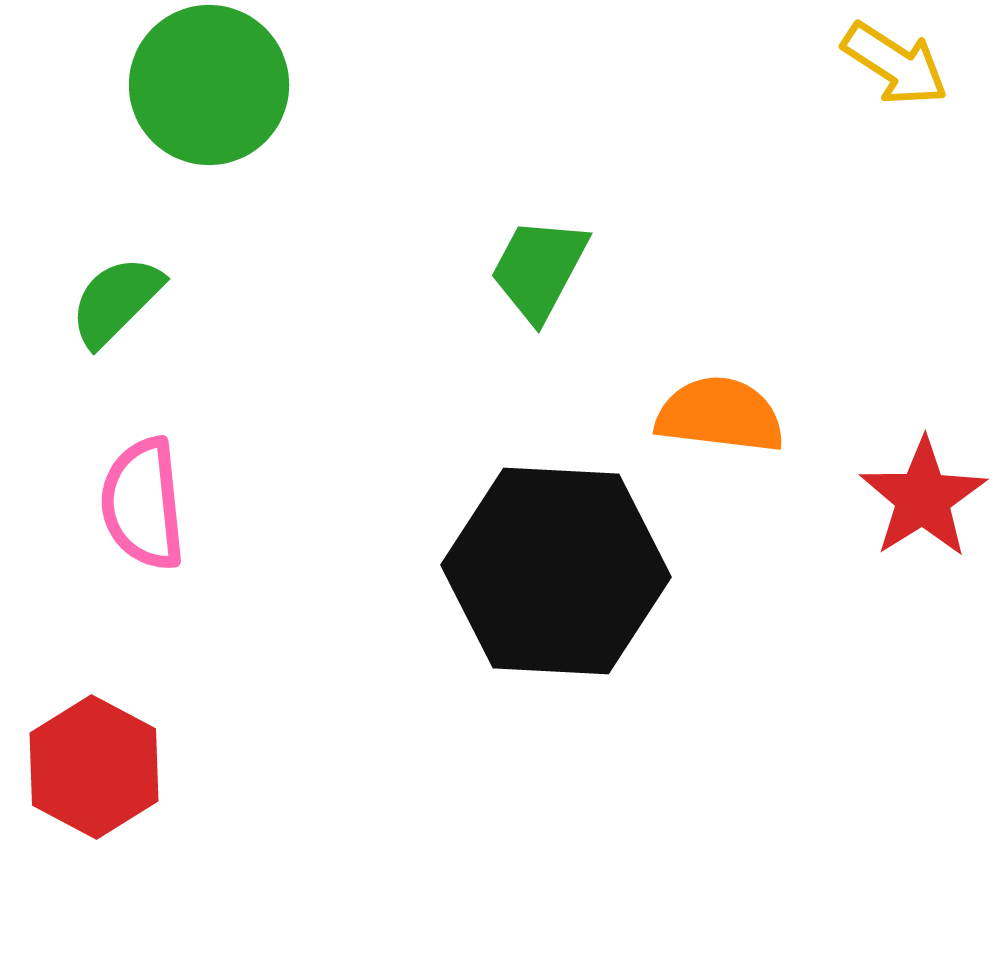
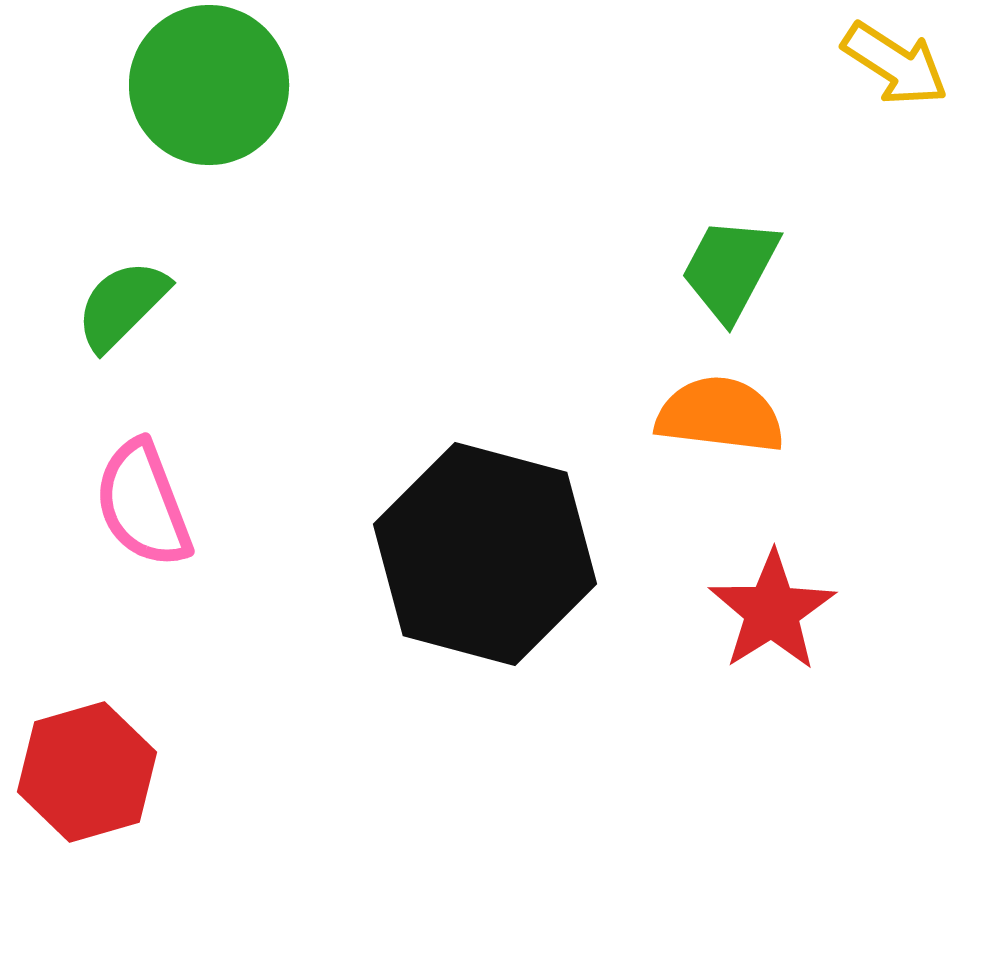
green trapezoid: moved 191 px right
green semicircle: moved 6 px right, 4 px down
red star: moved 151 px left, 113 px down
pink semicircle: rotated 15 degrees counterclockwise
black hexagon: moved 71 px left, 17 px up; rotated 12 degrees clockwise
red hexagon: moved 7 px left, 5 px down; rotated 16 degrees clockwise
